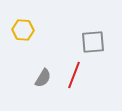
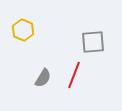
yellow hexagon: rotated 20 degrees clockwise
